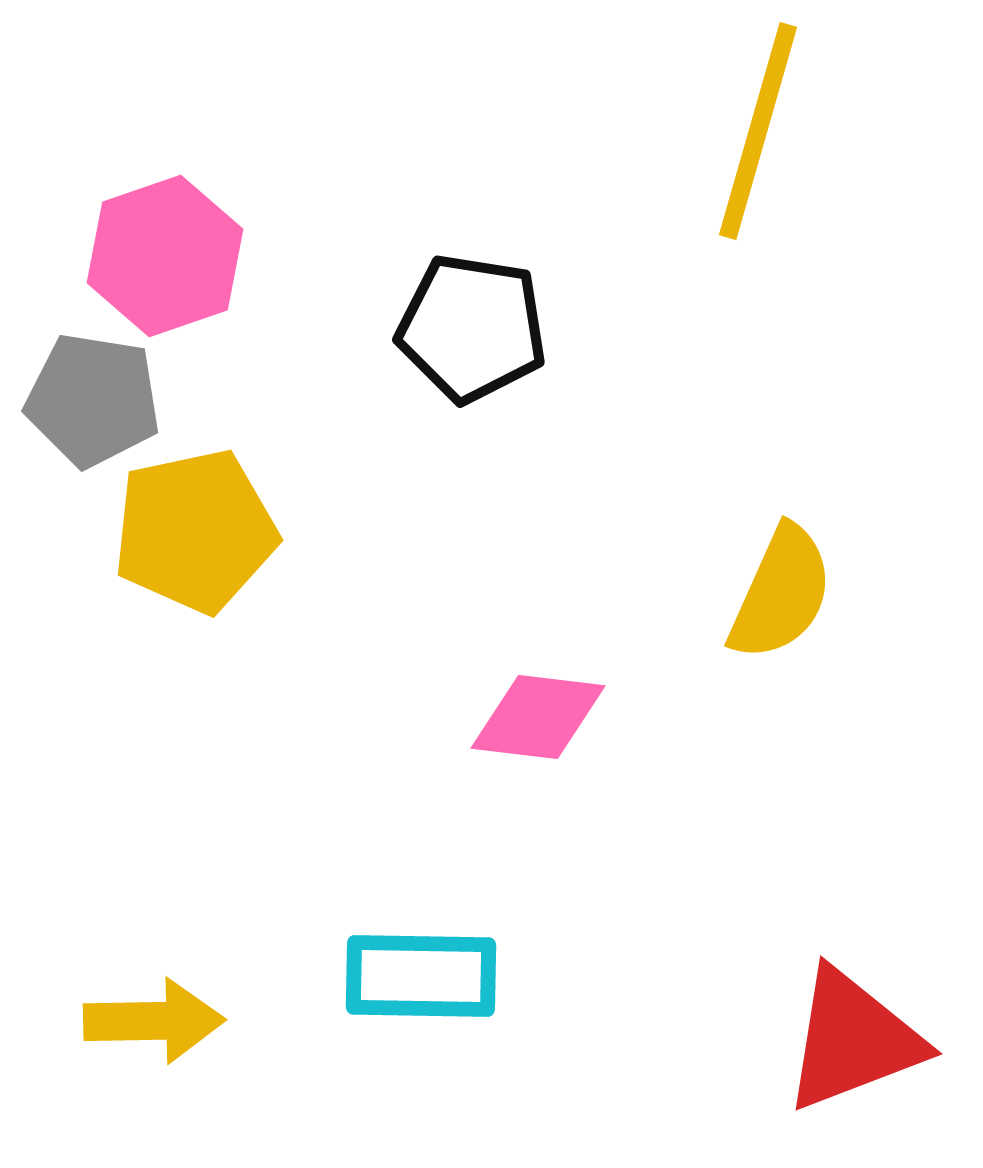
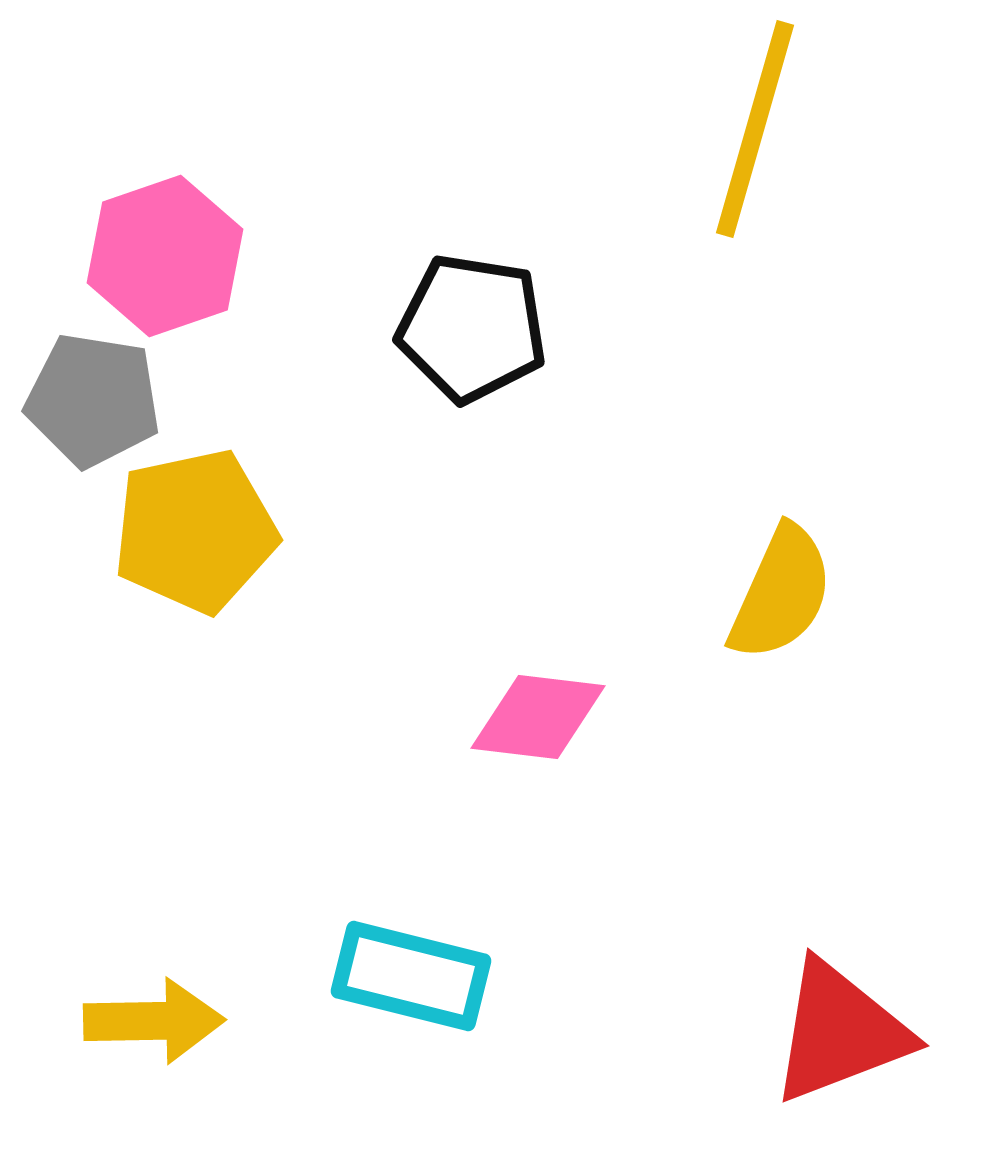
yellow line: moved 3 px left, 2 px up
cyan rectangle: moved 10 px left; rotated 13 degrees clockwise
red triangle: moved 13 px left, 8 px up
